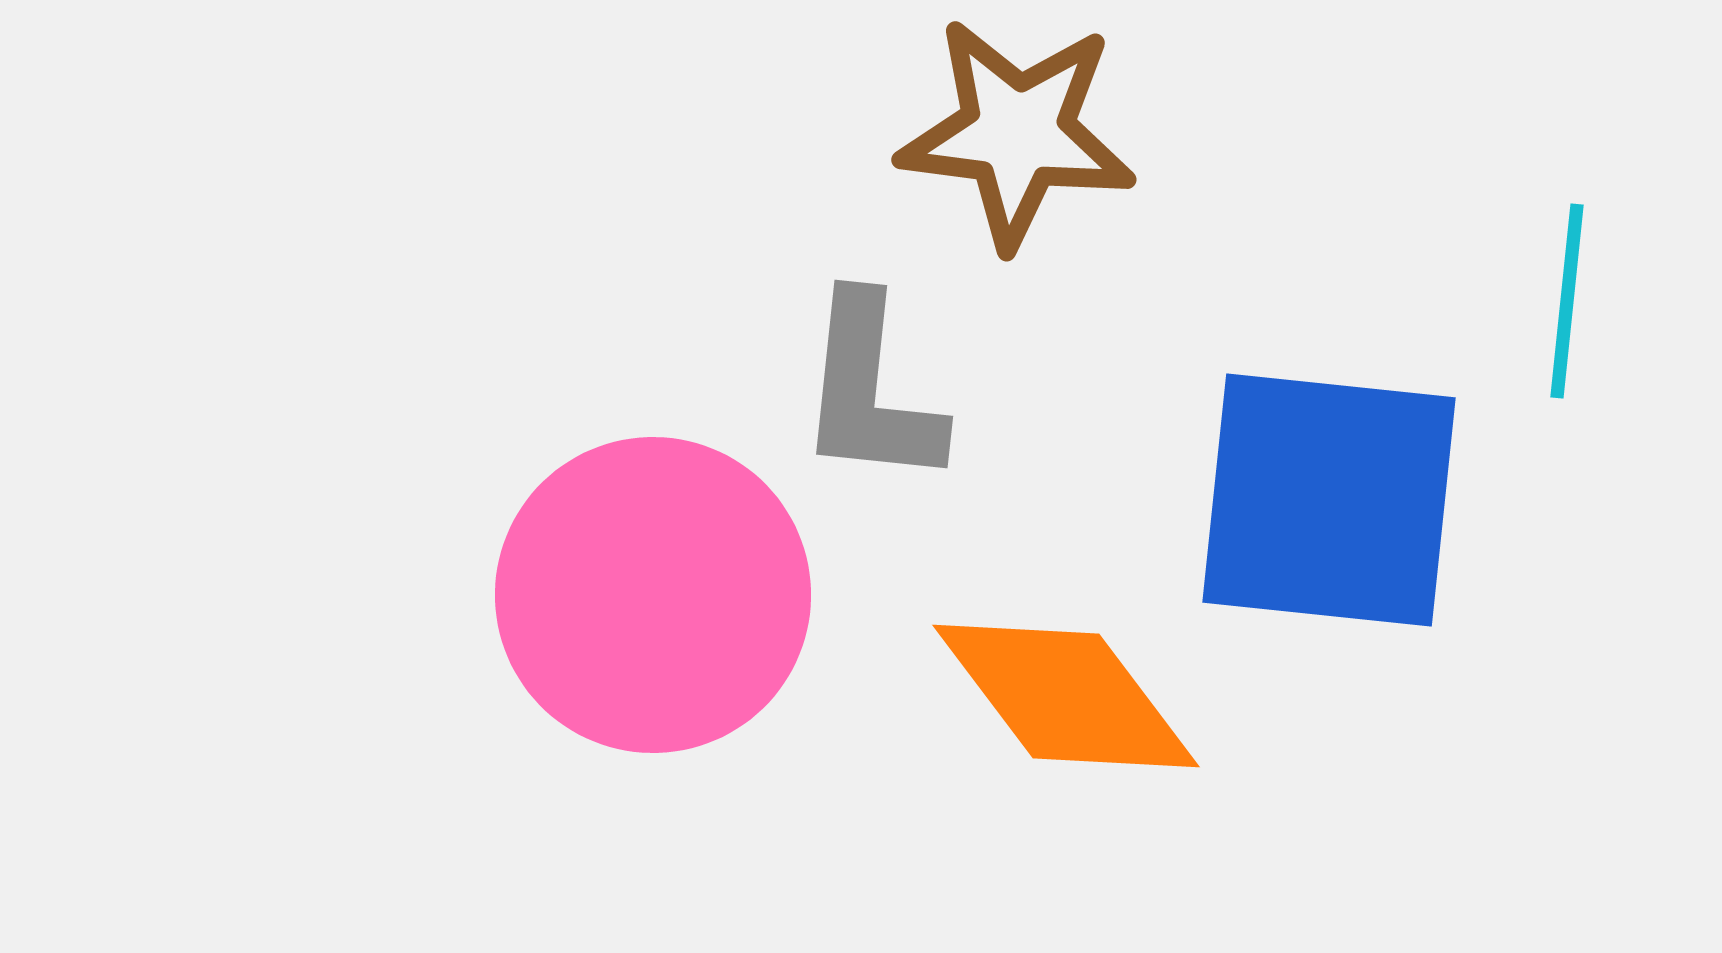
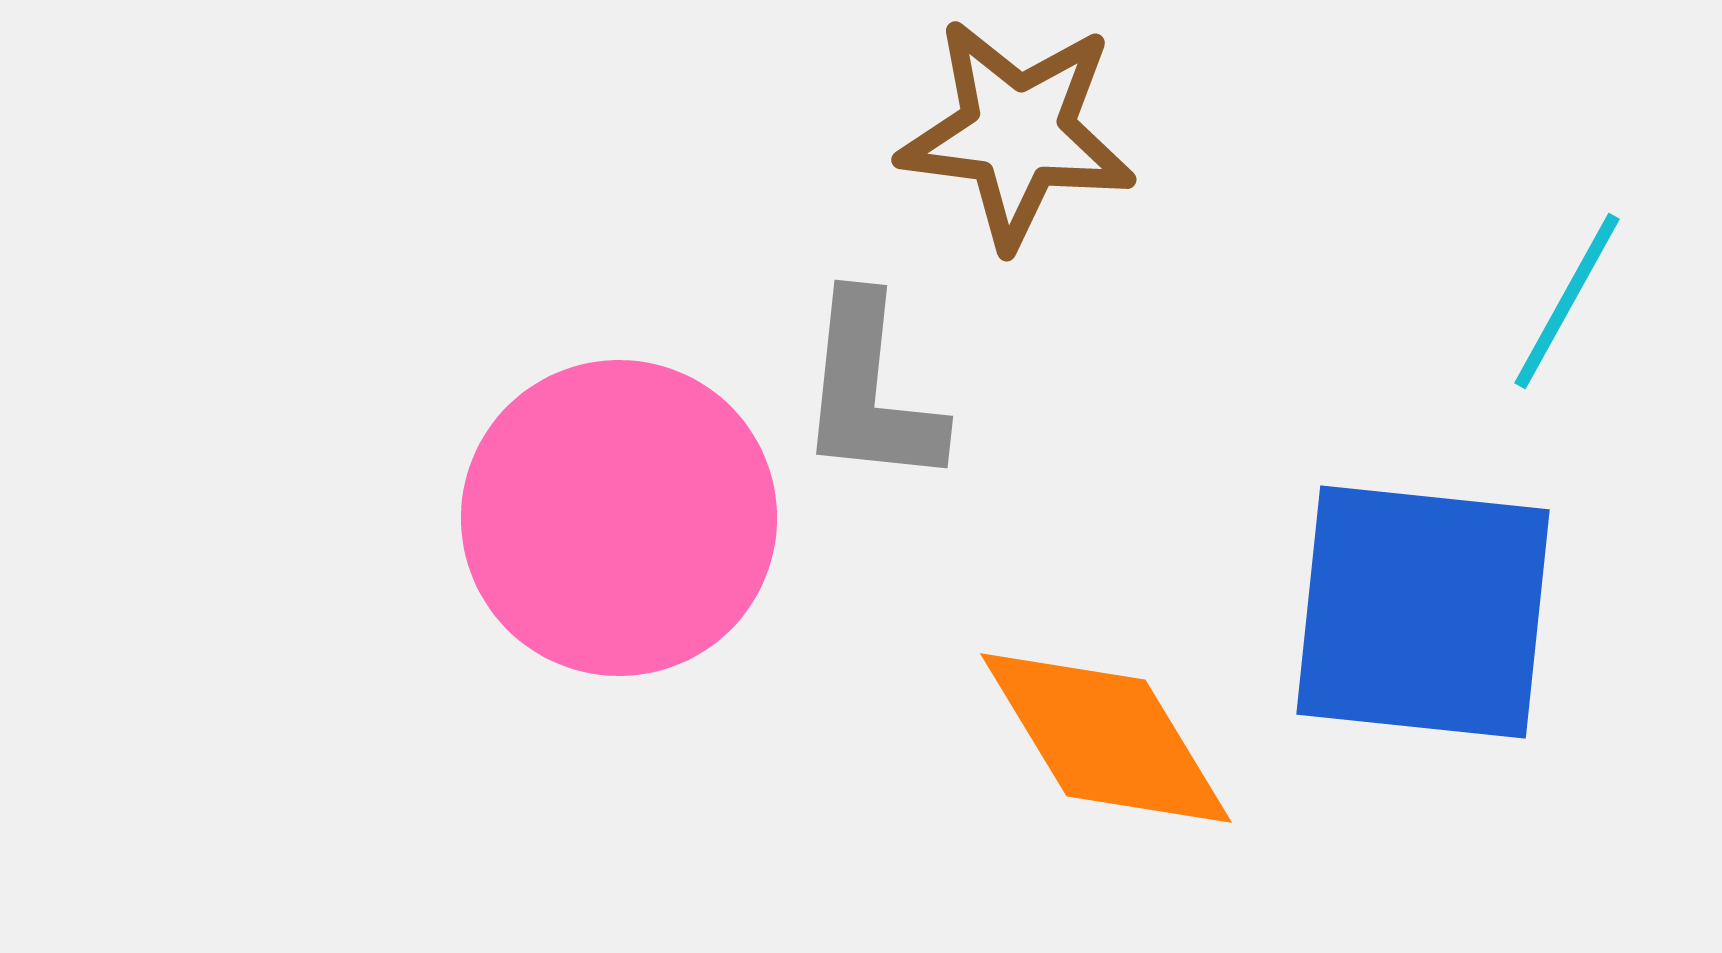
cyan line: rotated 23 degrees clockwise
blue square: moved 94 px right, 112 px down
pink circle: moved 34 px left, 77 px up
orange diamond: moved 40 px right, 42 px down; rotated 6 degrees clockwise
